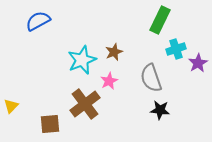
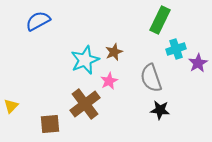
cyan star: moved 3 px right
